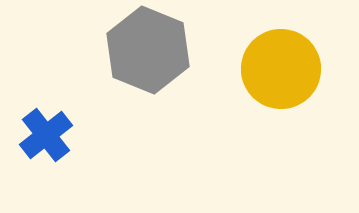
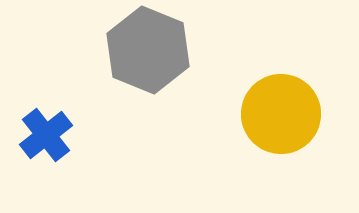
yellow circle: moved 45 px down
